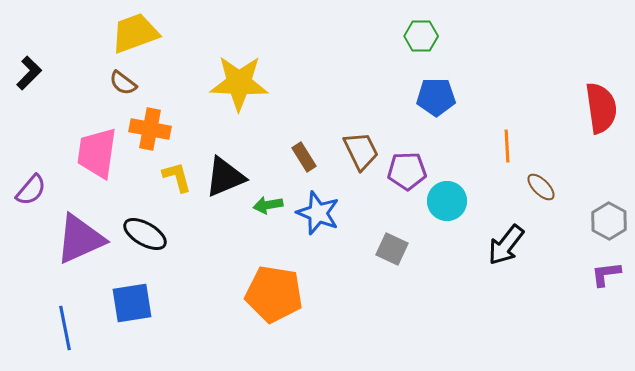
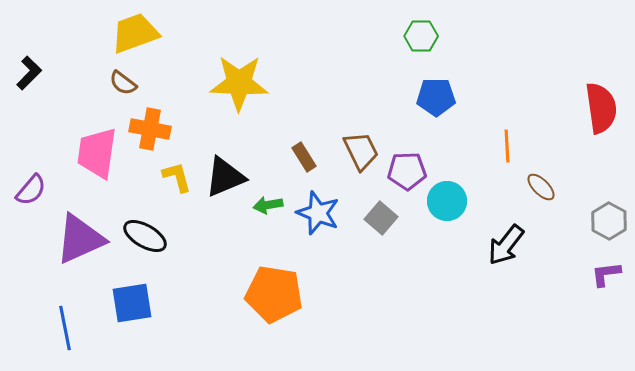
black ellipse: moved 2 px down
gray square: moved 11 px left, 31 px up; rotated 16 degrees clockwise
